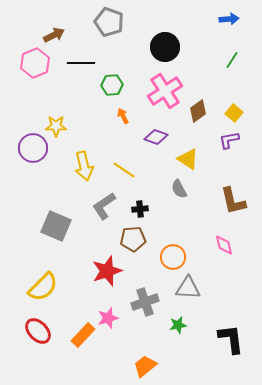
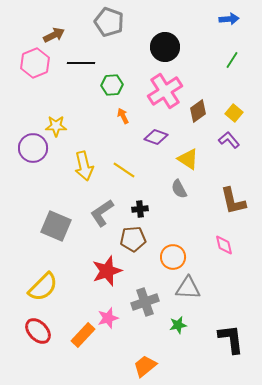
purple L-shape: rotated 60 degrees clockwise
gray L-shape: moved 2 px left, 7 px down
